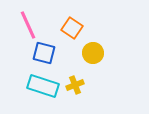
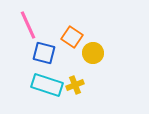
orange square: moved 9 px down
cyan rectangle: moved 4 px right, 1 px up
